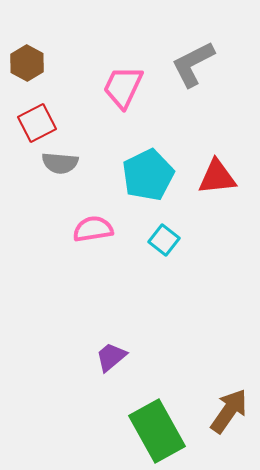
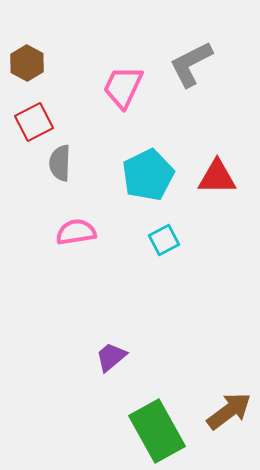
gray L-shape: moved 2 px left
red square: moved 3 px left, 1 px up
gray semicircle: rotated 87 degrees clockwise
red triangle: rotated 6 degrees clockwise
pink semicircle: moved 17 px left, 3 px down
cyan square: rotated 24 degrees clockwise
brown arrow: rotated 18 degrees clockwise
